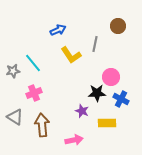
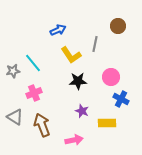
black star: moved 19 px left, 12 px up
brown arrow: rotated 15 degrees counterclockwise
